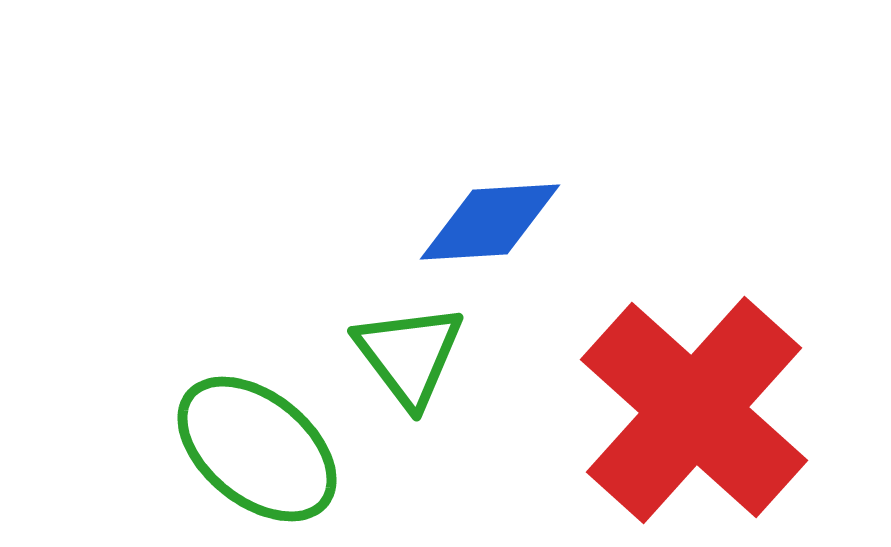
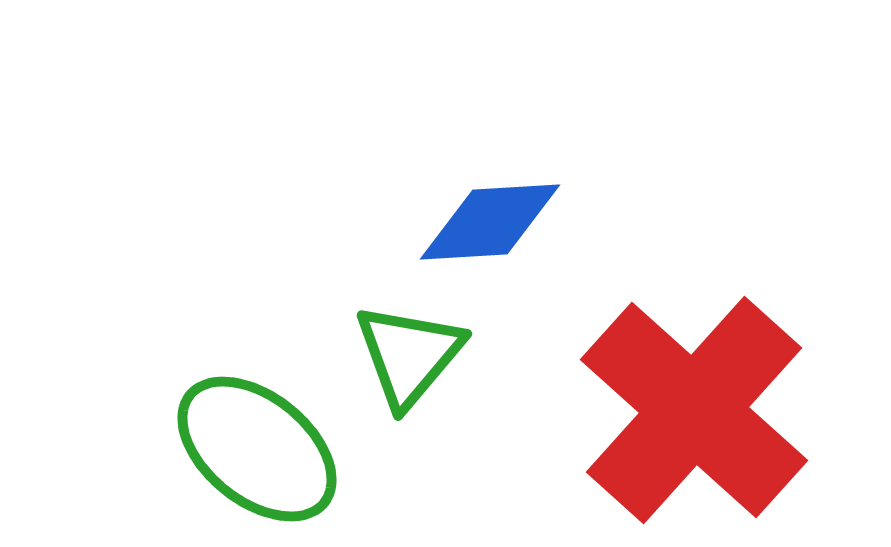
green triangle: rotated 17 degrees clockwise
